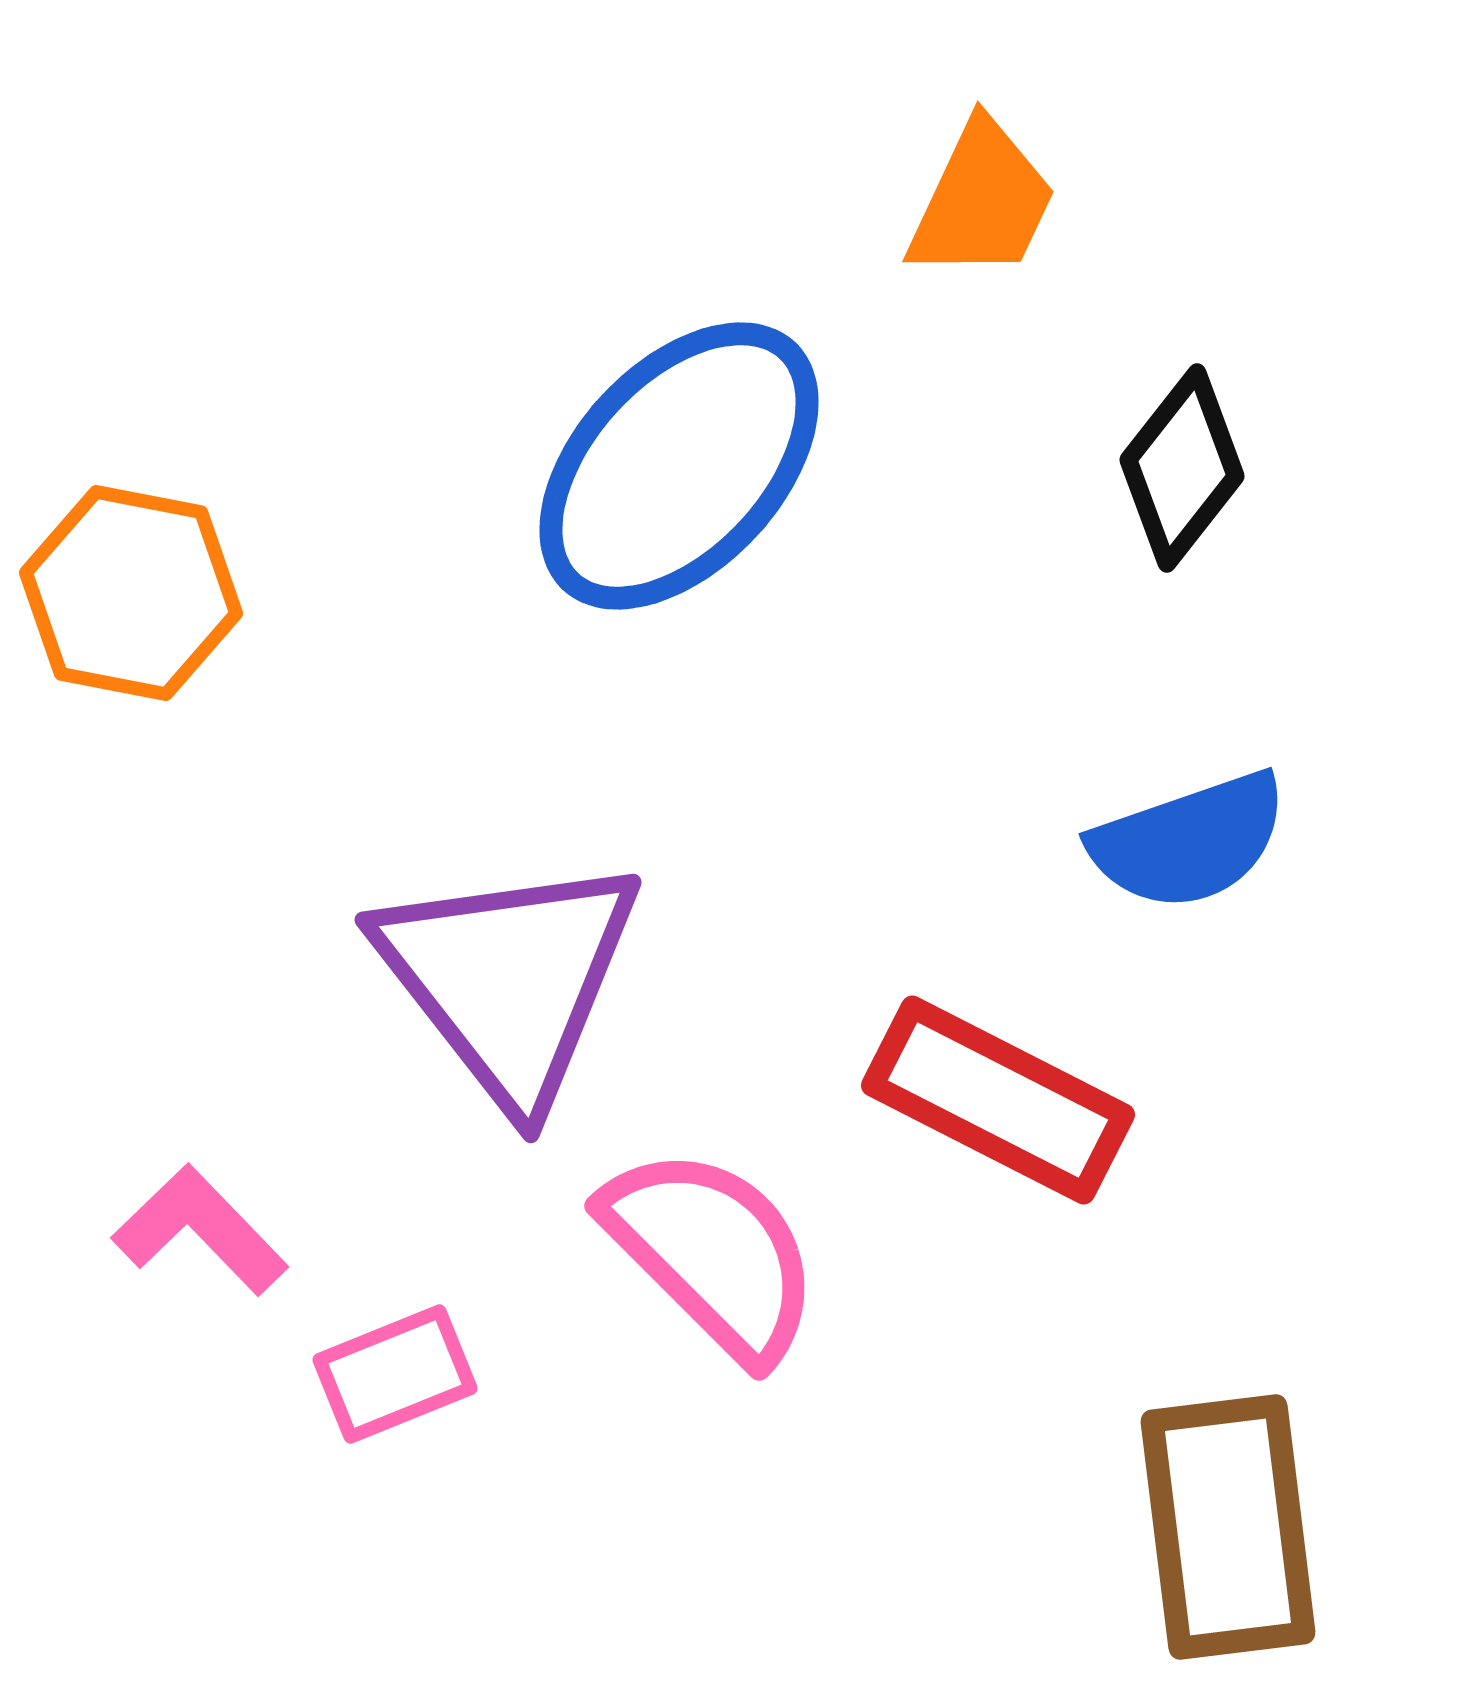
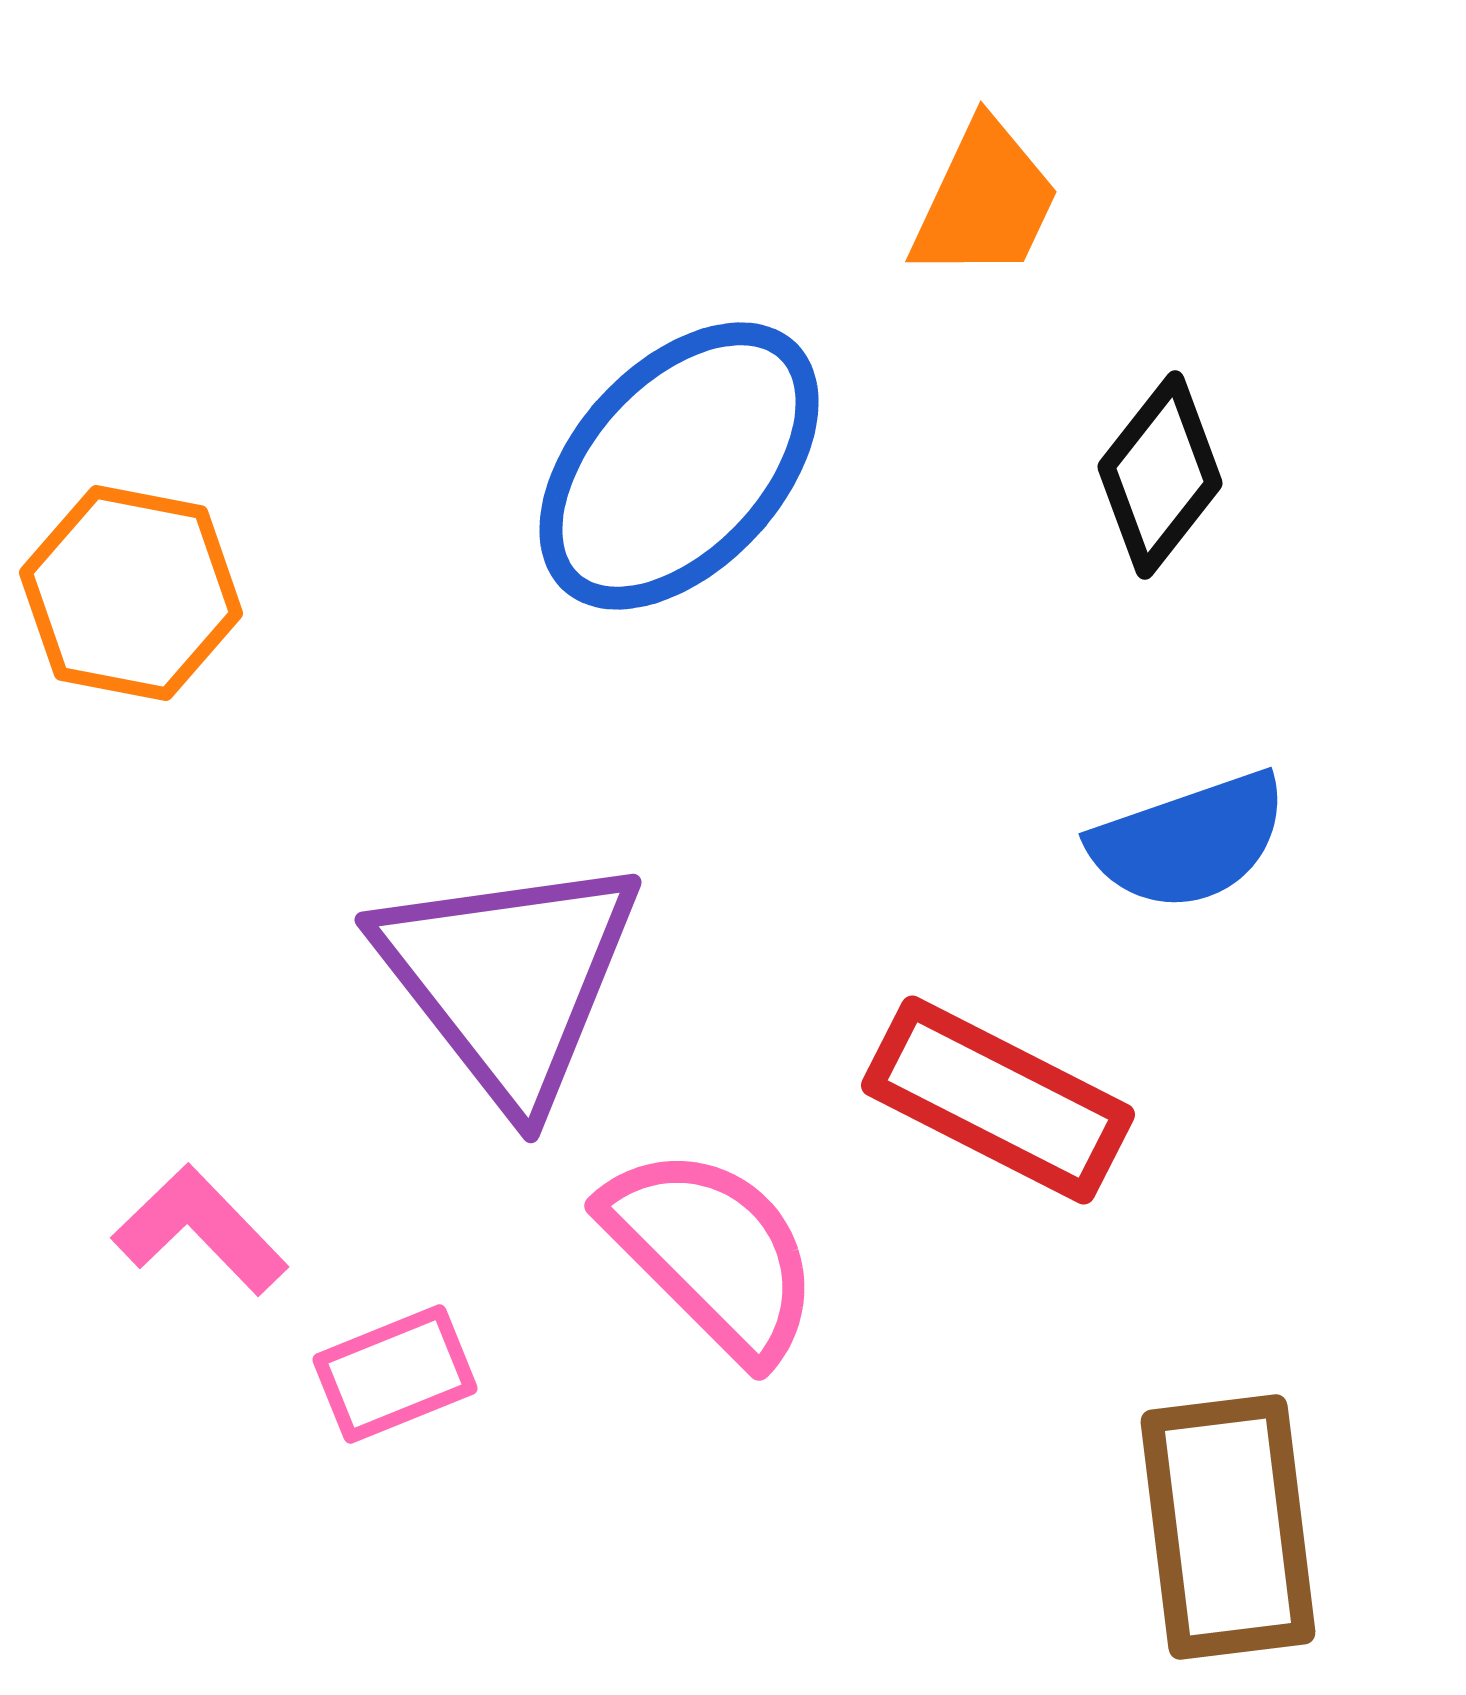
orange trapezoid: moved 3 px right
black diamond: moved 22 px left, 7 px down
